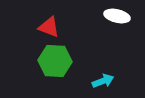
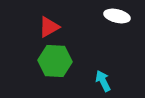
red triangle: rotated 50 degrees counterclockwise
cyan arrow: rotated 95 degrees counterclockwise
